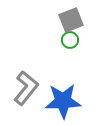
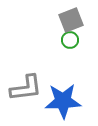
gray L-shape: rotated 44 degrees clockwise
